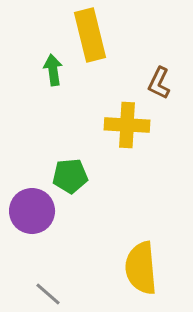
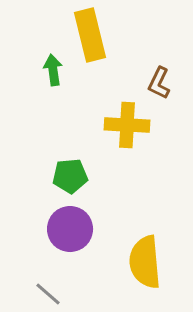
purple circle: moved 38 px right, 18 px down
yellow semicircle: moved 4 px right, 6 px up
